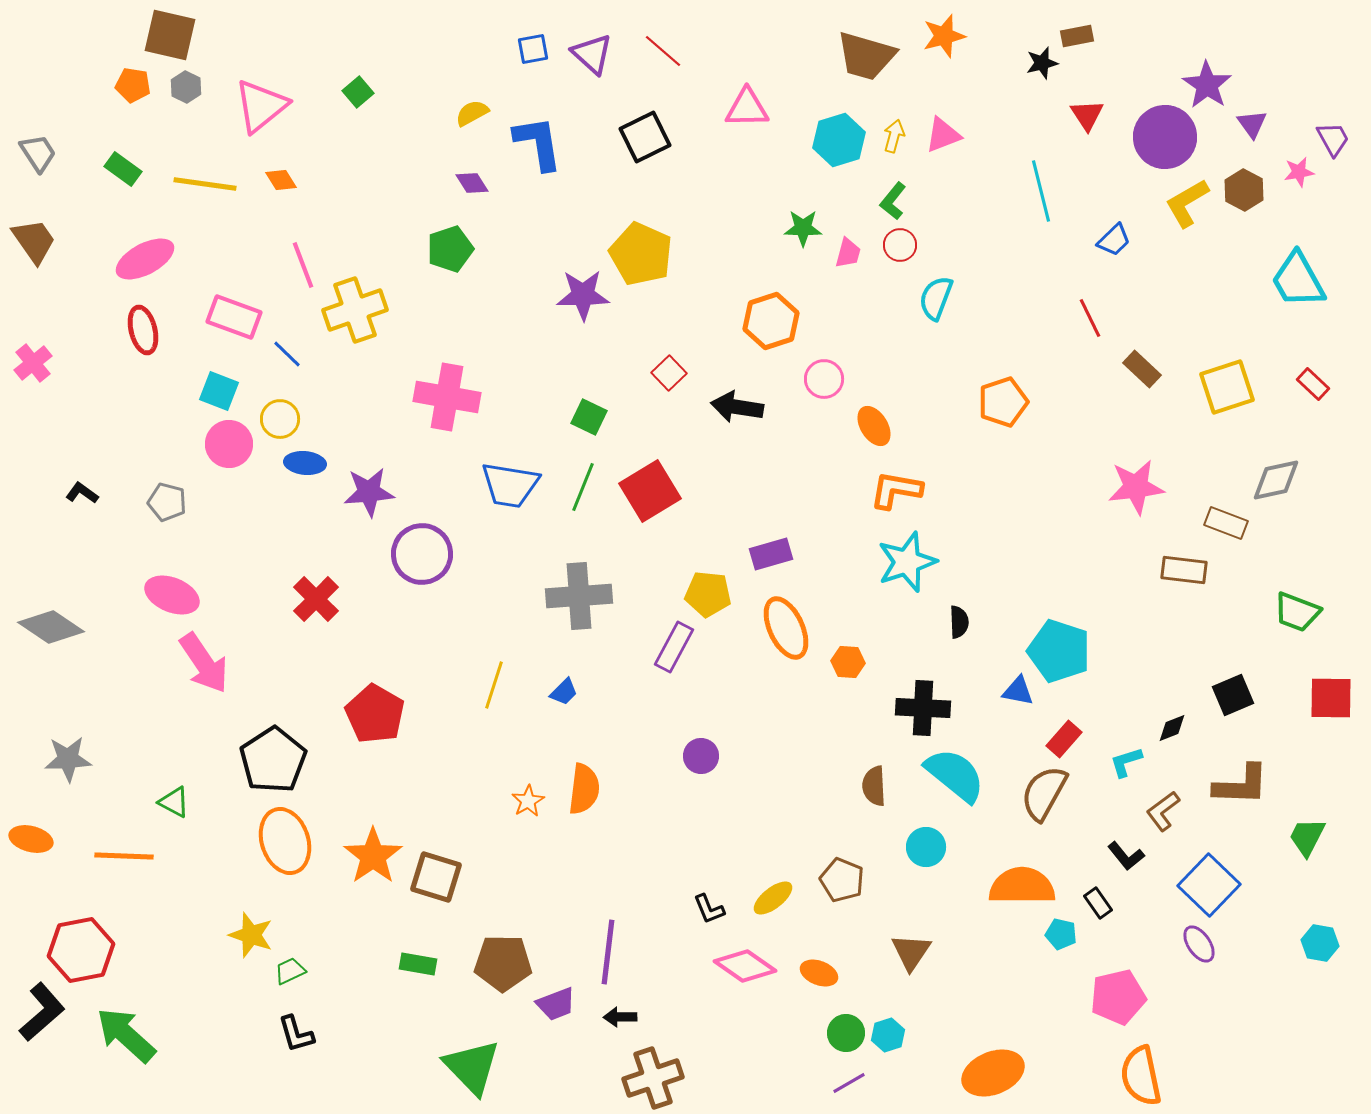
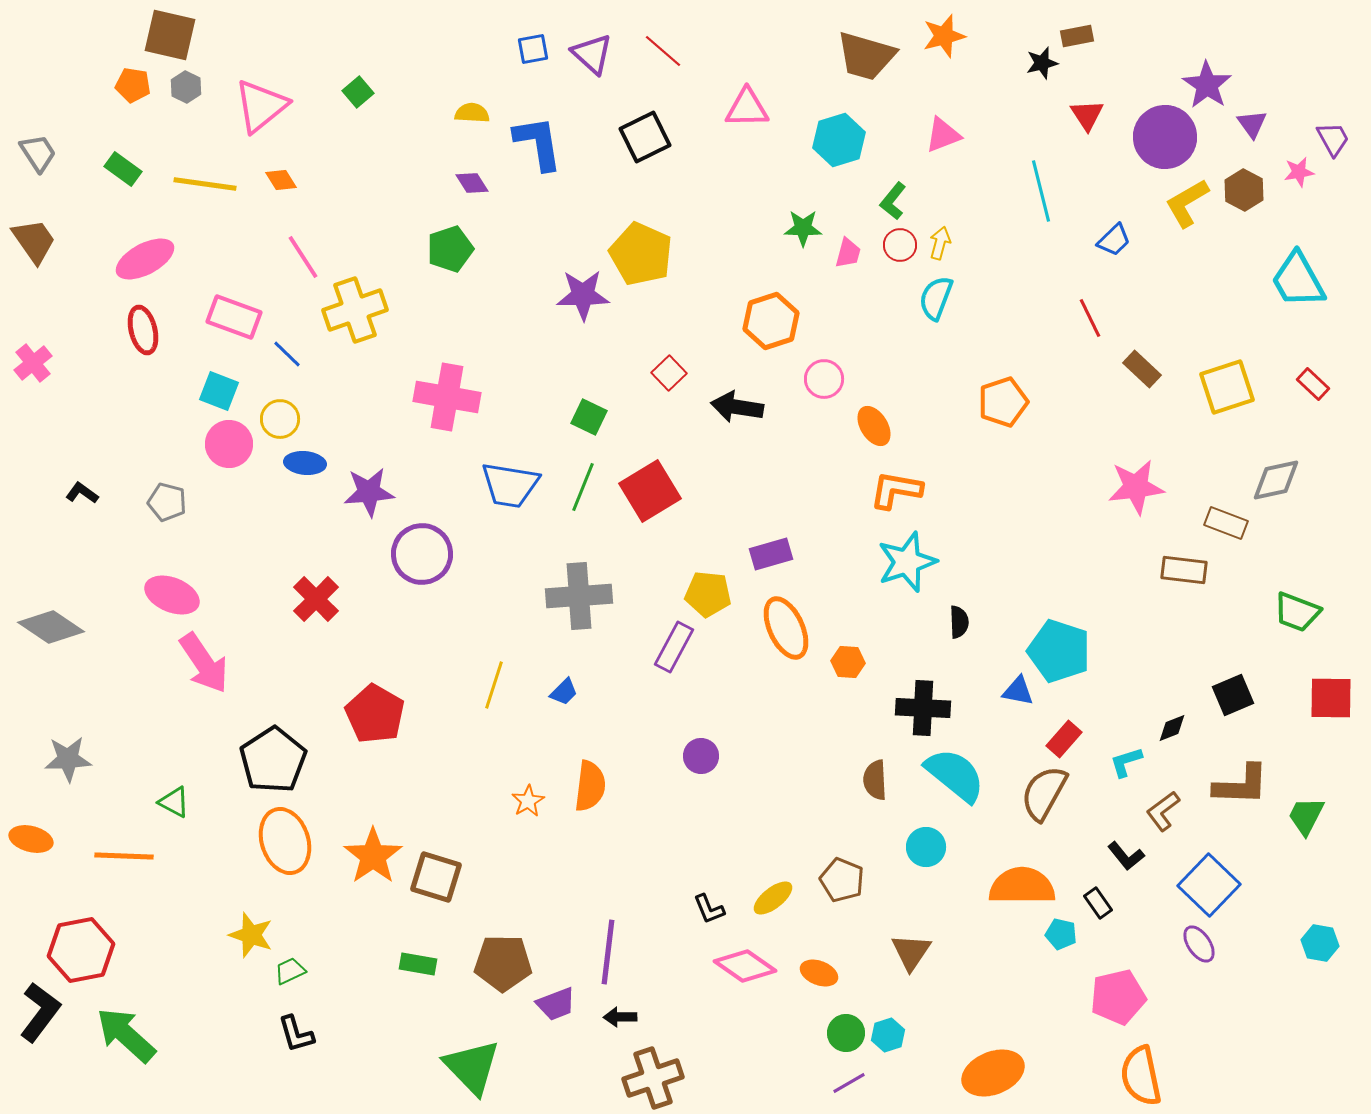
yellow semicircle at (472, 113): rotated 32 degrees clockwise
yellow arrow at (894, 136): moved 46 px right, 107 px down
pink line at (303, 265): moved 8 px up; rotated 12 degrees counterclockwise
brown semicircle at (874, 786): moved 1 px right, 6 px up
orange semicircle at (584, 789): moved 6 px right, 3 px up
green trapezoid at (1307, 837): moved 1 px left, 21 px up
black L-shape at (42, 1012): moved 2 px left; rotated 12 degrees counterclockwise
